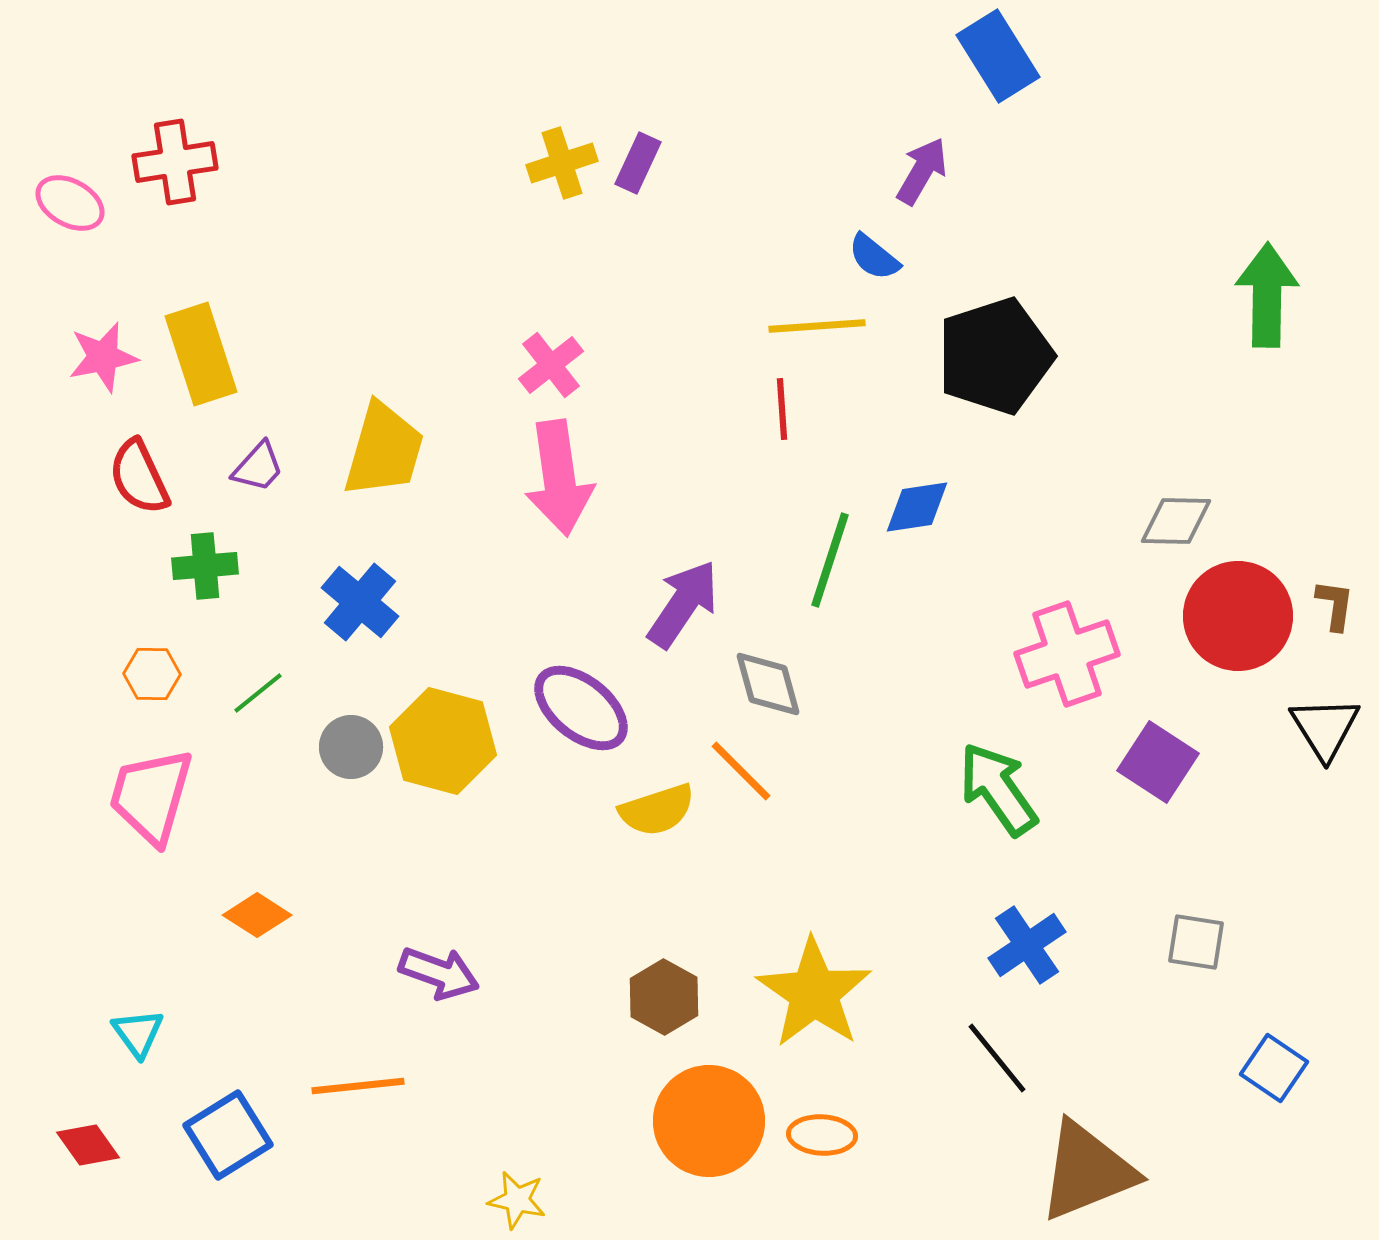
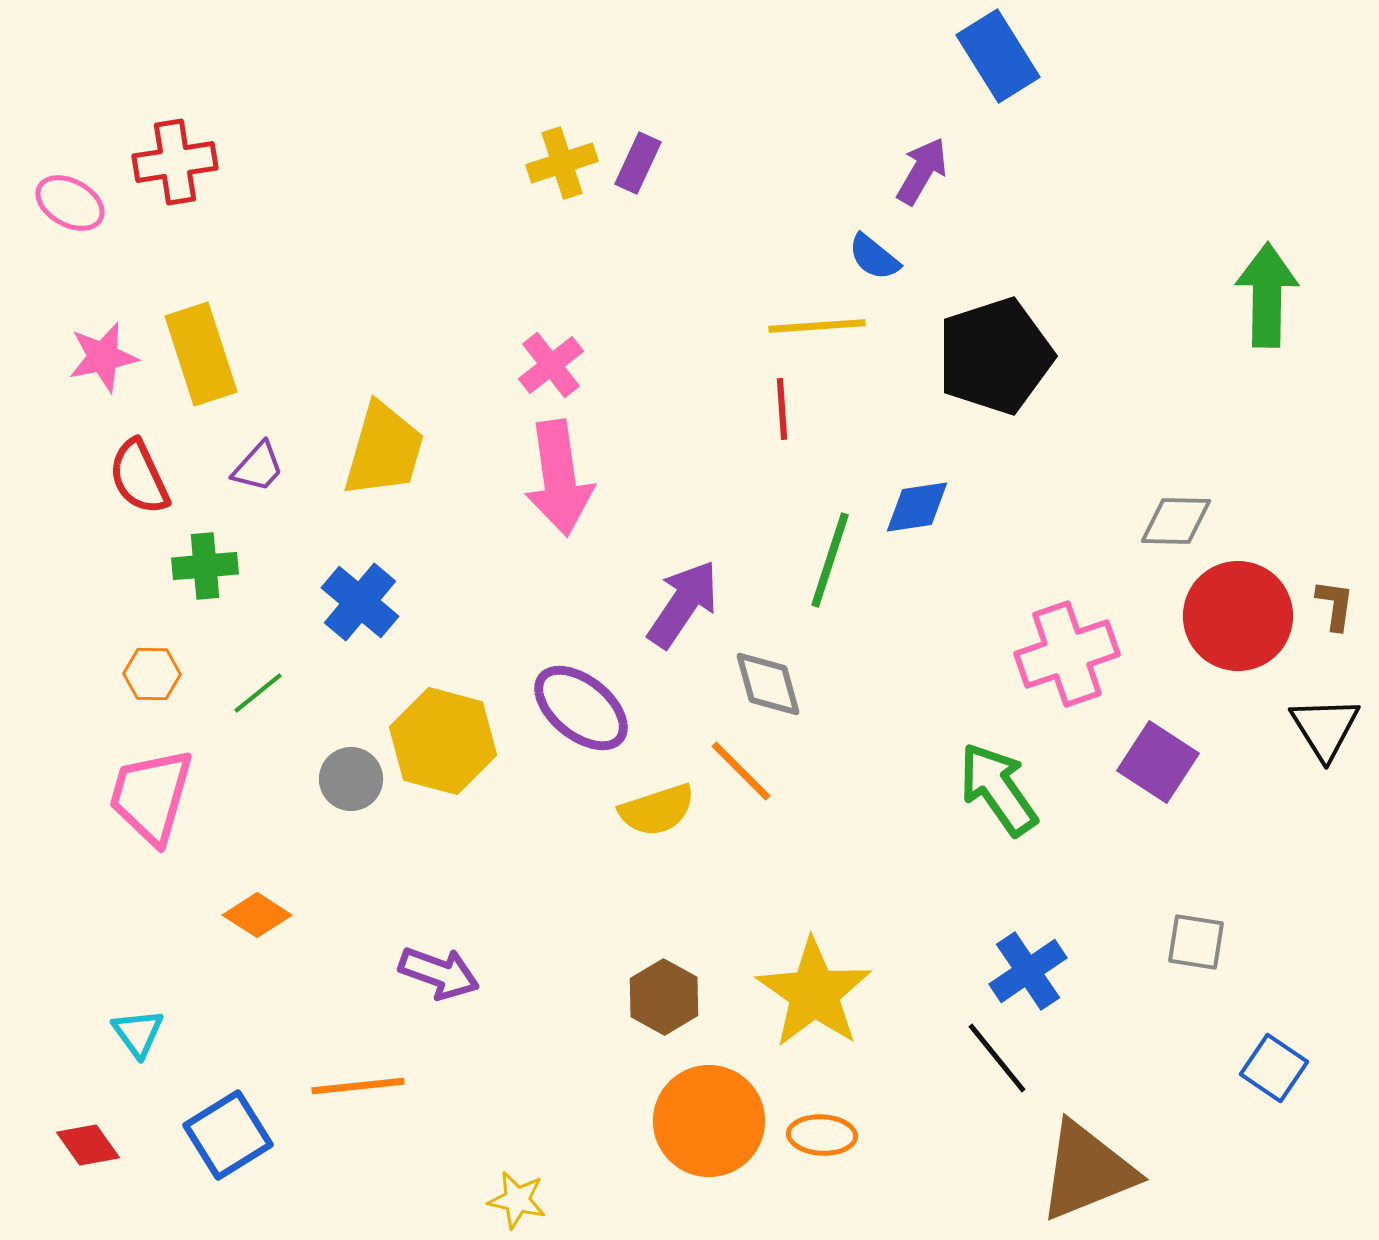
gray circle at (351, 747): moved 32 px down
blue cross at (1027, 945): moved 1 px right, 26 px down
